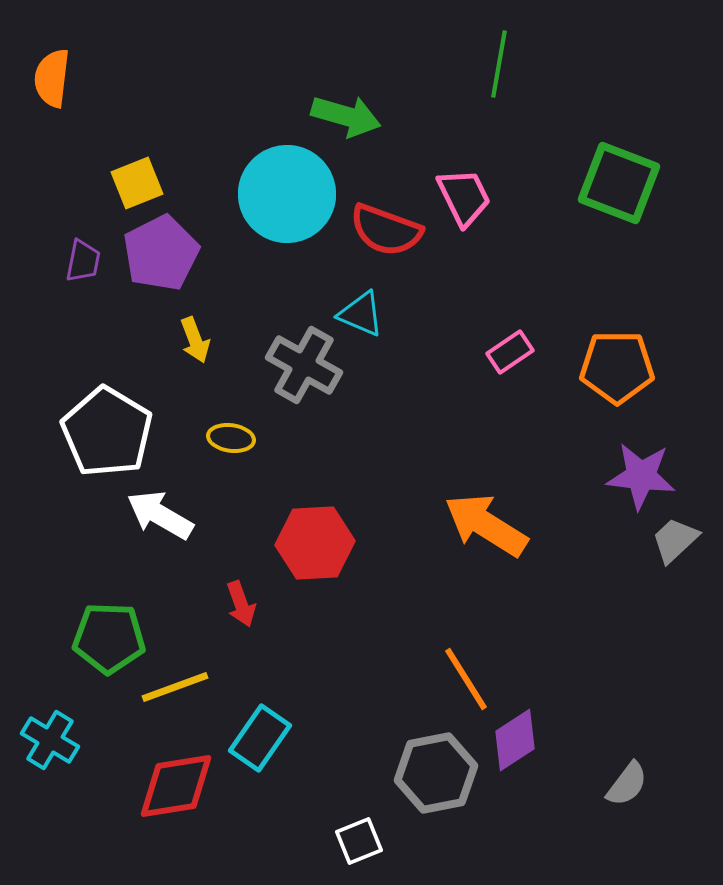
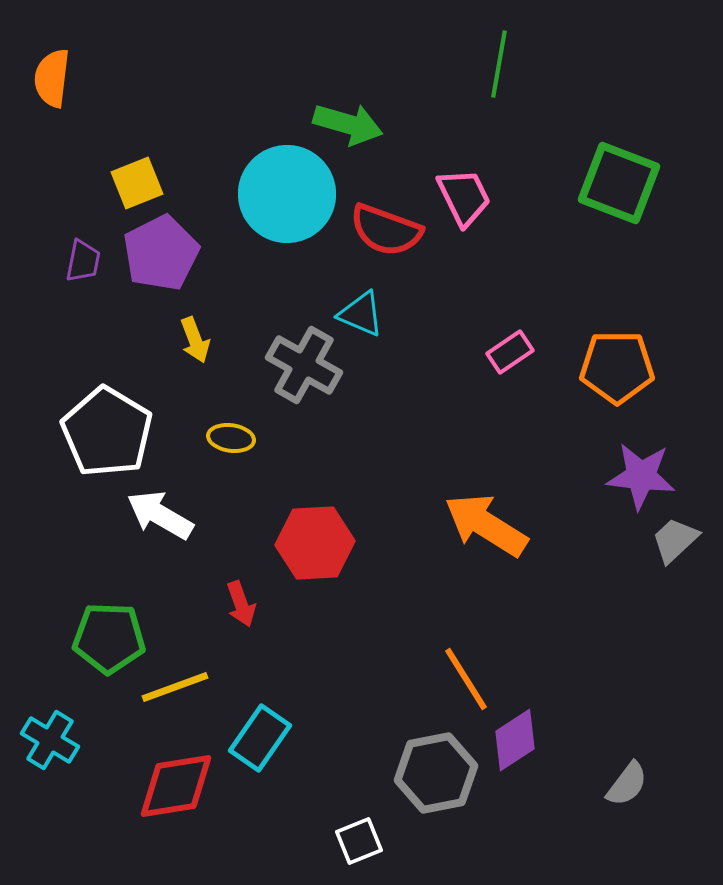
green arrow: moved 2 px right, 8 px down
